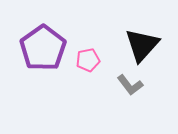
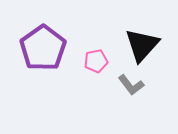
pink pentagon: moved 8 px right, 1 px down
gray L-shape: moved 1 px right
